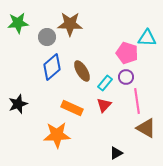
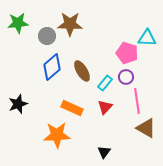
gray circle: moved 1 px up
red triangle: moved 1 px right, 2 px down
black triangle: moved 12 px left, 1 px up; rotated 24 degrees counterclockwise
